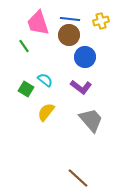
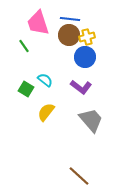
yellow cross: moved 14 px left, 16 px down
brown line: moved 1 px right, 2 px up
